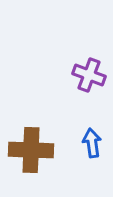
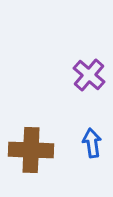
purple cross: rotated 20 degrees clockwise
